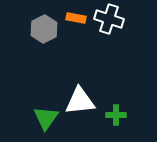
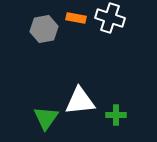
white cross: moved 1 px right, 1 px up
gray hexagon: rotated 16 degrees clockwise
